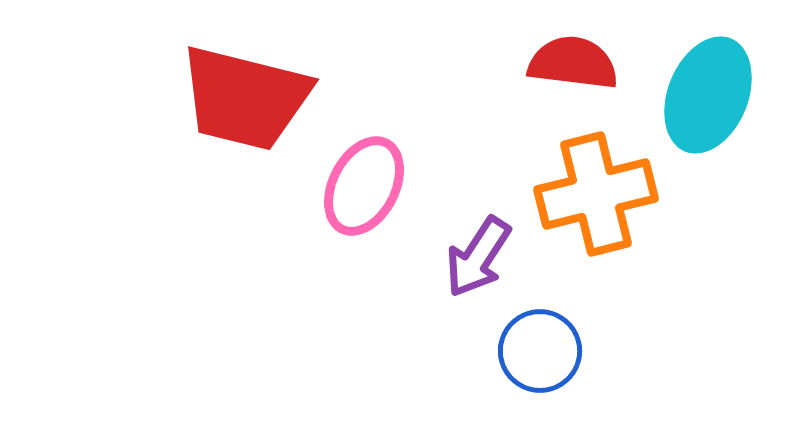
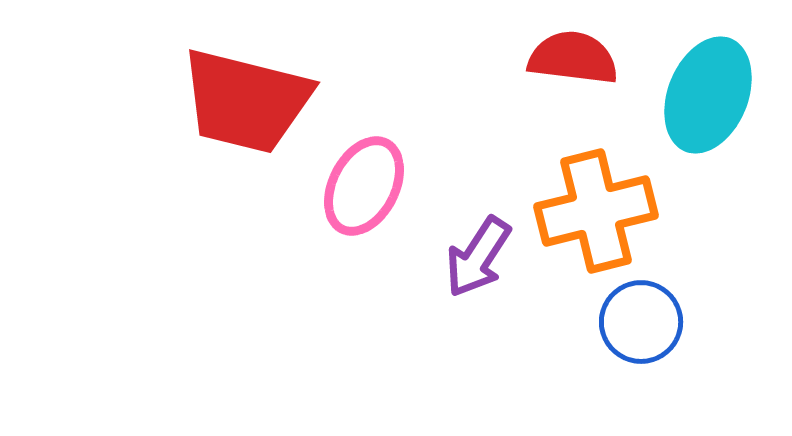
red semicircle: moved 5 px up
red trapezoid: moved 1 px right, 3 px down
orange cross: moved 17 px down
blue circle: moved 101 px right, 29 px up
